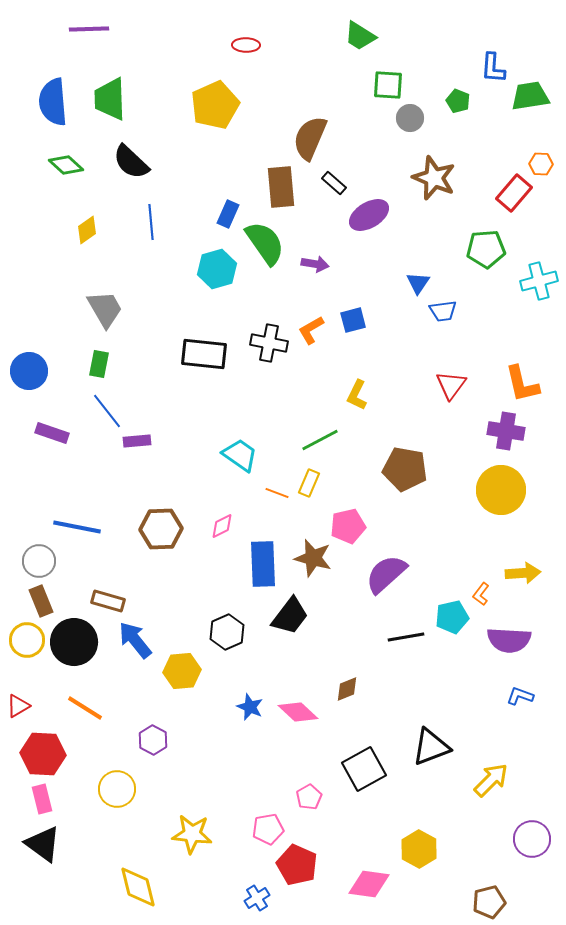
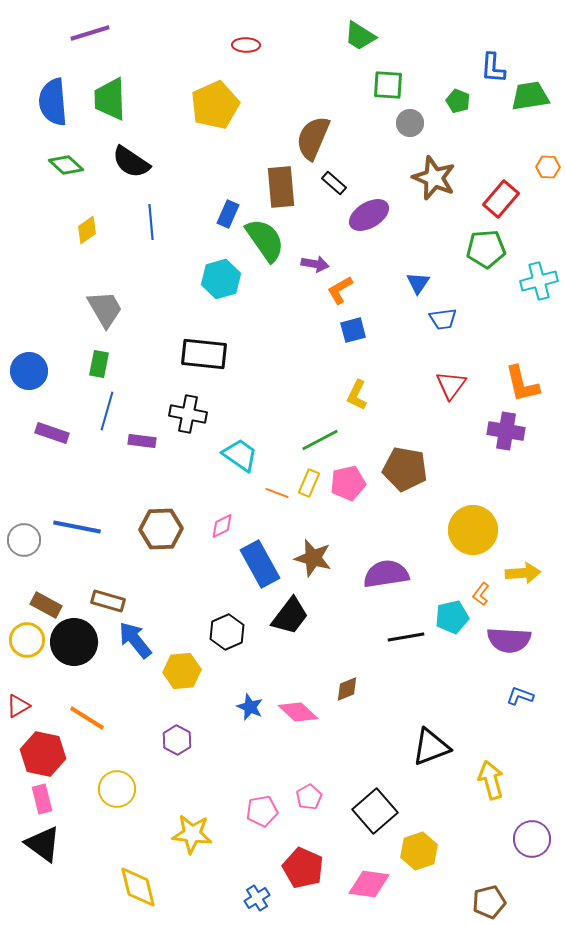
purple line at (89, 29): moved 1 px right, 4 px down; rotated 15 degrees counterclockwise
gray circle at (410, 118): moved 5 px down
brown semicircle at (310, 138): moved 3 px right
black semicircle at (131, 162): rotated 9 degrees counterclockwise
orange hexagon at (541, 164): moved 7 px right, 3 px down
red rectangle at (514, 193): moved 13 px left, 6 px down
green semicircle at (265, 243): moved 3 px up
cyan hexagon at (217, 269): moved 4 px right, 10 px down
blue trapezoid at (443, 311): moved 8 px down
blue square at (353, 320): moved 10 px down
orange L-shape at (311, 330): moved 29 px right, 40 px up
black cross at (269, 343): moved 81 px left, 71 px down
blue line at (107, 411): rotated 54 degrees clockwise
purple rectangle at (137, 441): moved 5 px right; rotated 12 degrees clockwise
yellow circle at (501, 490): moved 28 px left, 40 px down
pink pentagon at (348, 526): moved 43 px up
gray circle at (39, 561): moved 15 px left, 21 px up
blue rectangle at (263, 564): moved 3 px left; rotated 27 degrees counterclockwise
purple semicircle at (386, 574): rotated 33 degrees clockwise
brown rectangle at (41, 601): moved 5 px right, 4 px down; rotated 40 degrees counterclockwise
orange line at (85, 708): moved 2 px right, 10 px down
purple hexagon at (153, 740): moved 24 px right
red hexagon at (43, 754): rotated 9 degrees clockwise
black square at (364, 769): moved 11 px right, 42 px down; rotated 12 degrees counterclockwise
yellow arrow at (491, 780): rotated 60 degrees counterclockwise
pink pentagon at (268, 829): moved 6 px left, 18 px up
yellow hexagon at (419, 849): moved 2 px down; rotated 12 degrees clockwise
red pentagon at (297, 865): moved 6 px right, 3 px down
